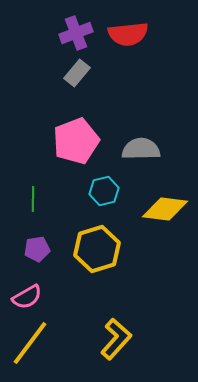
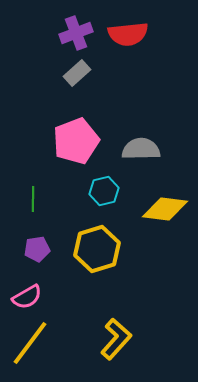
gray rectangle: rotated 8 degrees clockwise
